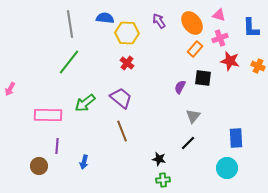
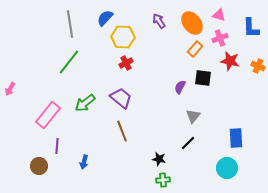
blue semicircle: rotated 54 degrees counterclockwise
yellow hexagon: moved 4 px left, 4 px down
red cross: moved 1 px left; rotated 24 degrees clockwise
pink rectangle: rotated 52 degrees counterclockwise
